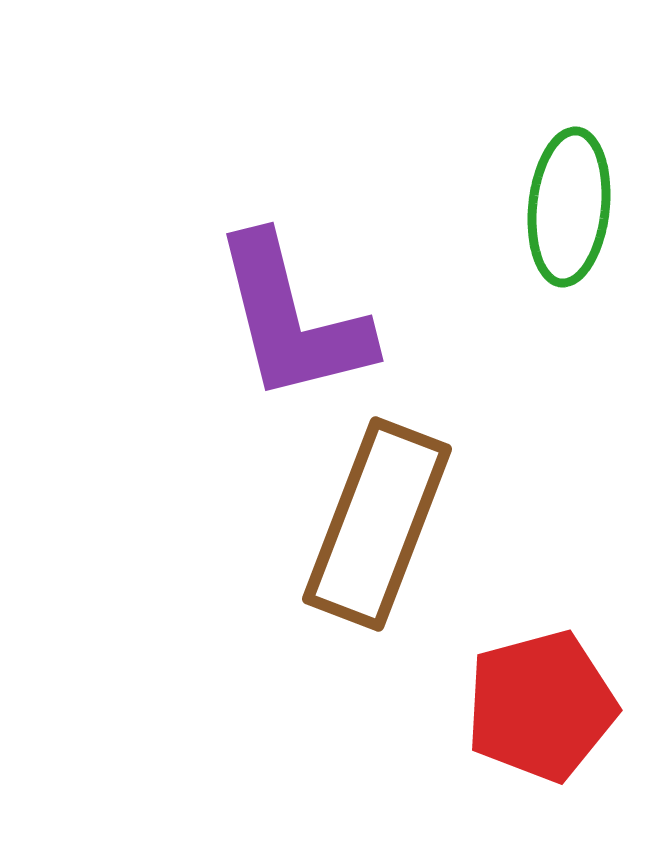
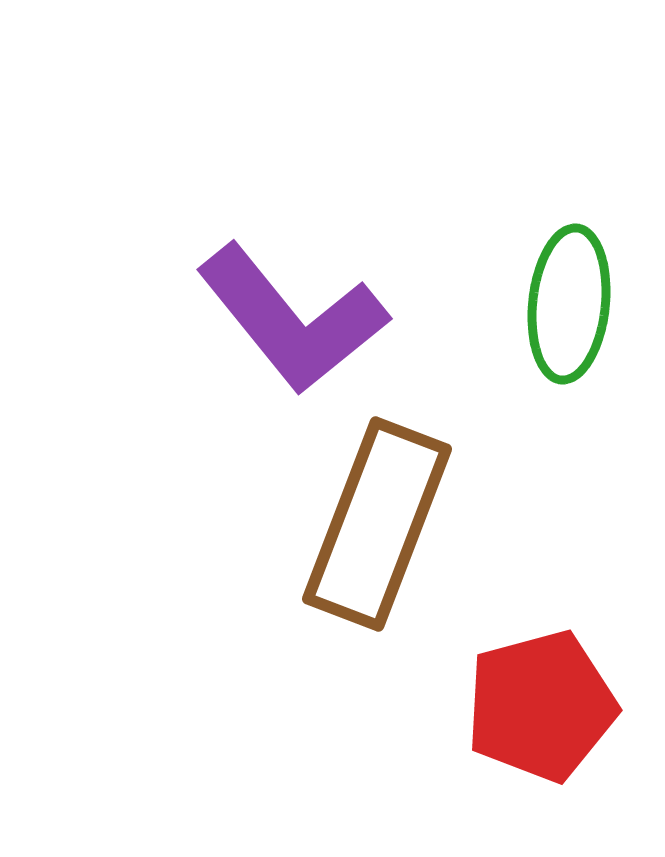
green ellipse: moved 97 px down
purple L-shape: rotated 25 degrees counterclockwise
